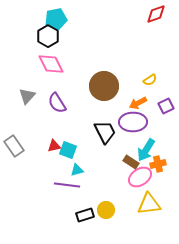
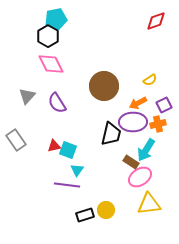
red diamond: moved 7 px down
purple square: moved 2 px left, 1 px up
black trapezoid: moved 6 px right, 2 px down; rotated 40 degrees clockwise
gray rectangle: moved 2 px right, 6 px up
orange cross: moved 40 px up
cyan triangle: rotated 40 degrees counterclockwise
